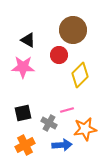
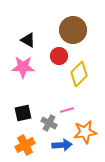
red circle: moved 1 px down
yellow diamond: moved 1 px left, 1 px up
orange star: moved 3 px down
